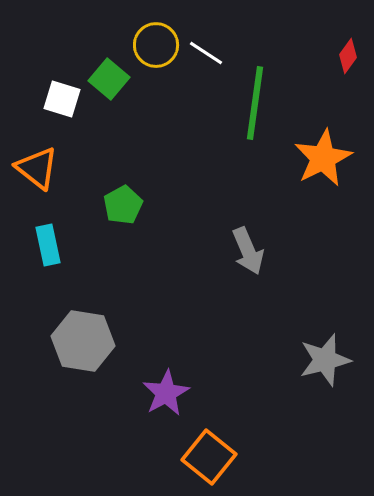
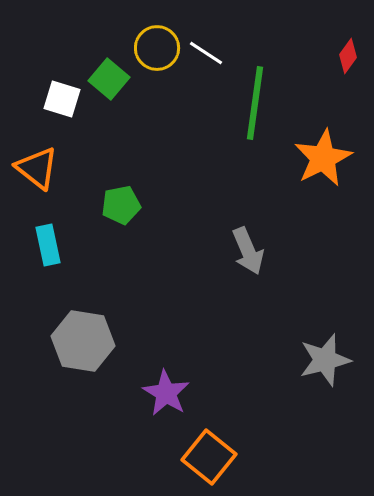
yellow circle: moved 1 px right, 3 px down
green pentagon: moved 2 px left; rotated 18 degrees clockwise
purple star: rotated 12 degrees counterclockwise
